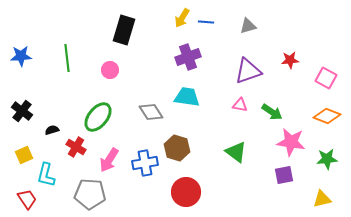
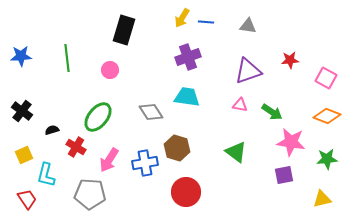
gray triangle: rotated 24 degrees clockwise
